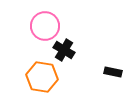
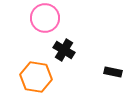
pink circle: moved 8 px up
orange hexagon: moved 6 px left
